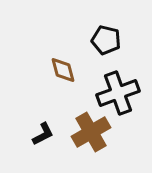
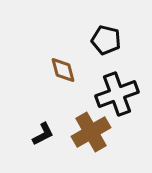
black cross: moved 1 px left, 1 px down
